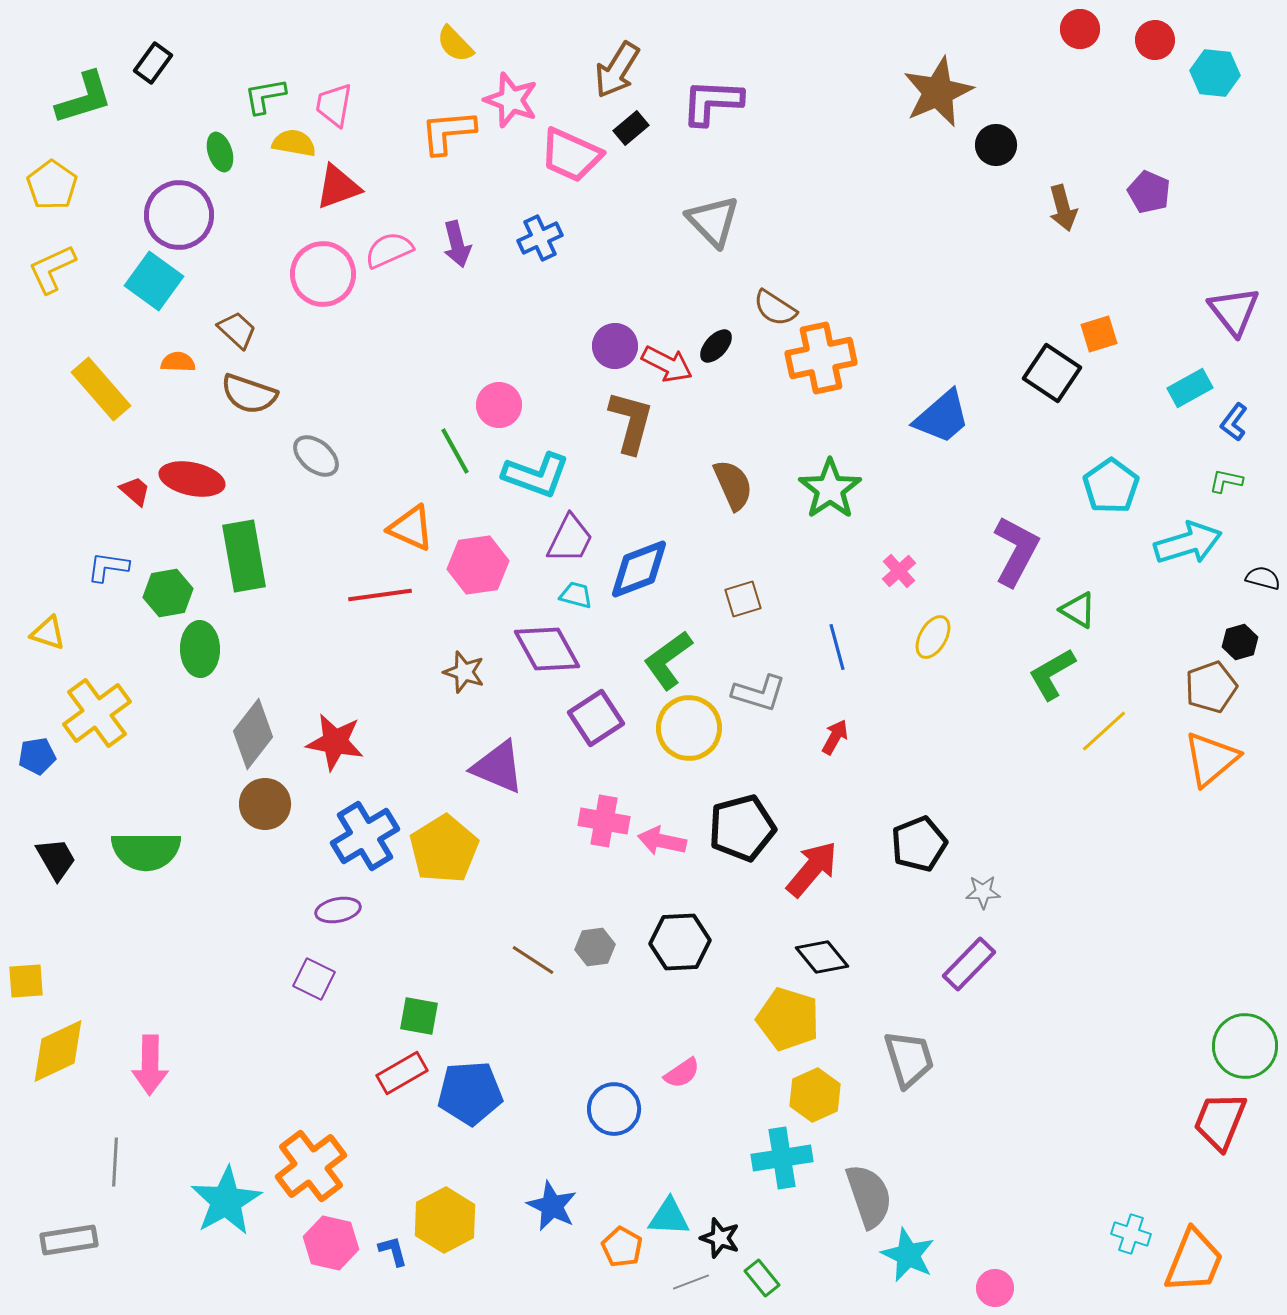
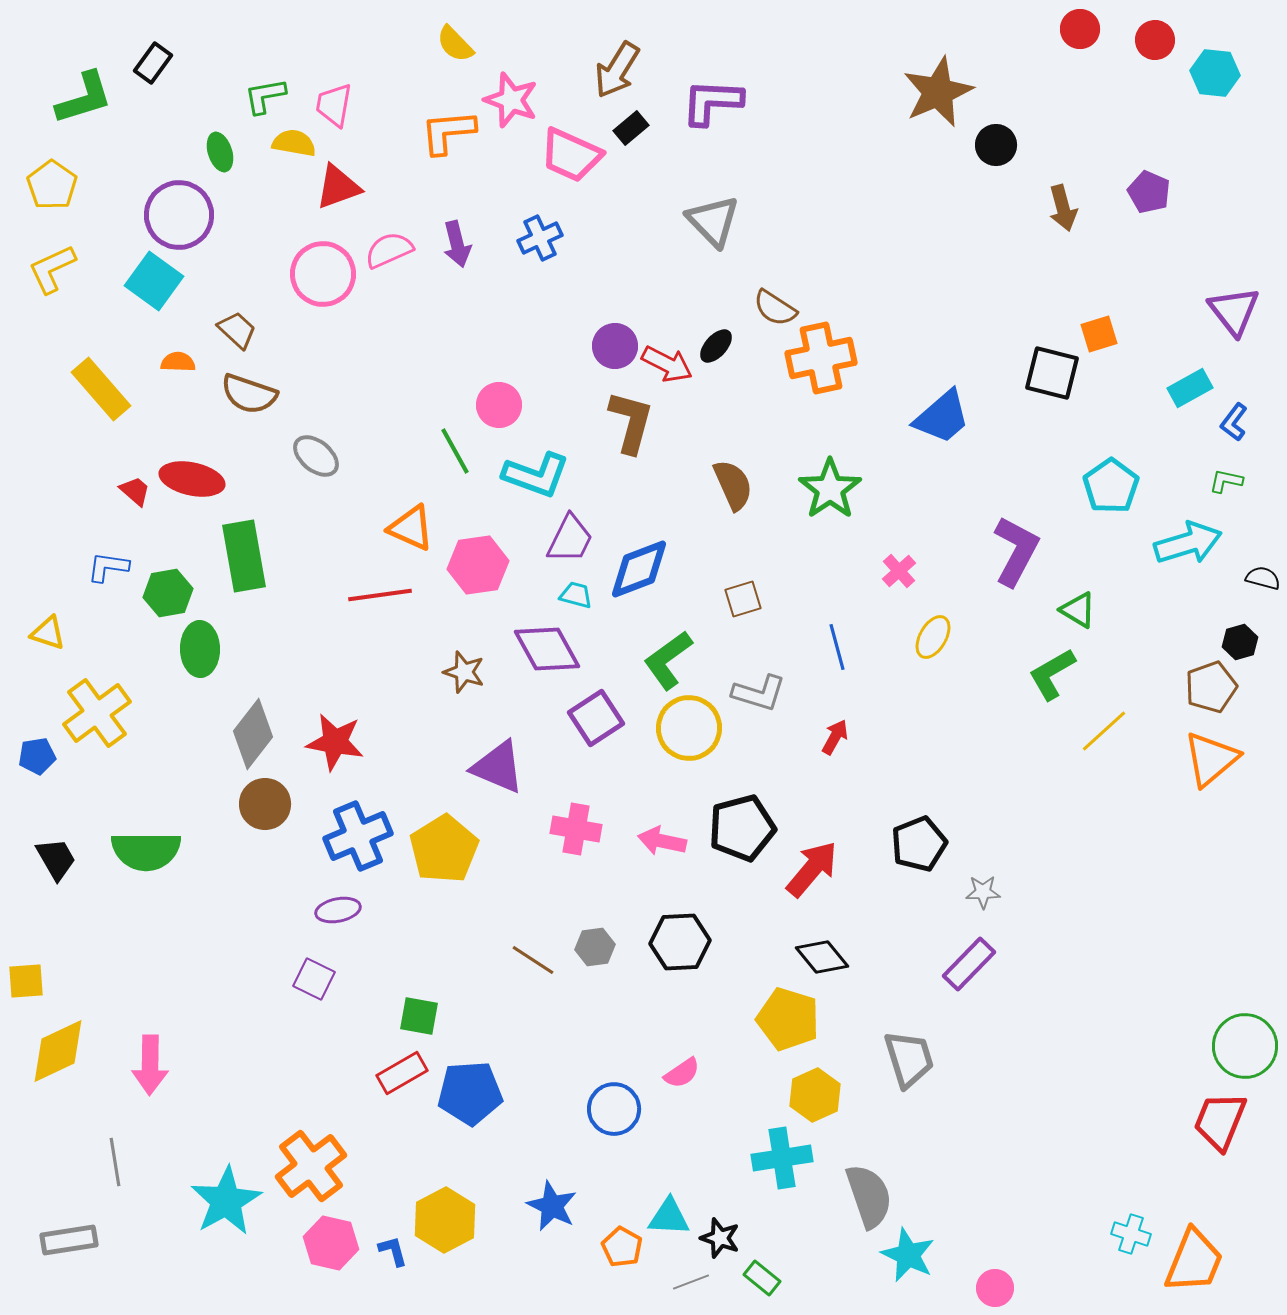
black square at (1052, 373): rotated 20 degrees counterclockwise
pink cross at (604, 821): moved 28 px left, 8 px down
blue cross at (365, 836): moved 7 px left; rotated 8 degrees clockwise
gray line at (115, 1162): rotated 12 degrees counterclockwise
green rectangle at (762, 1278): rotated 12 degrees counterclockwise
